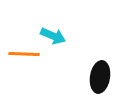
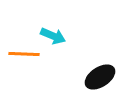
black ellipse: rotated 48 degrees clockwise
